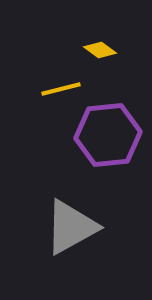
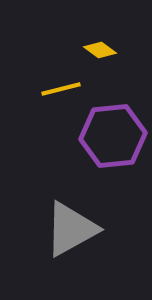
purple hexagon: moved 5 px right, 1 px down
gray triangle: moved 2 px down
